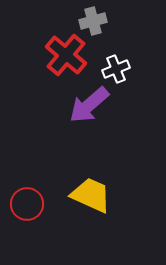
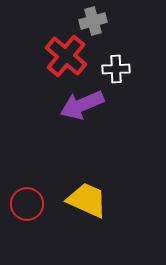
red cross: moved 1 px down
white cross: rotated 20 degrees clockwise
purple arrow: moved 7 px left; rotated 18 degrees clockwise
yellow trapezoid: moved 4 px left, 5 px down
